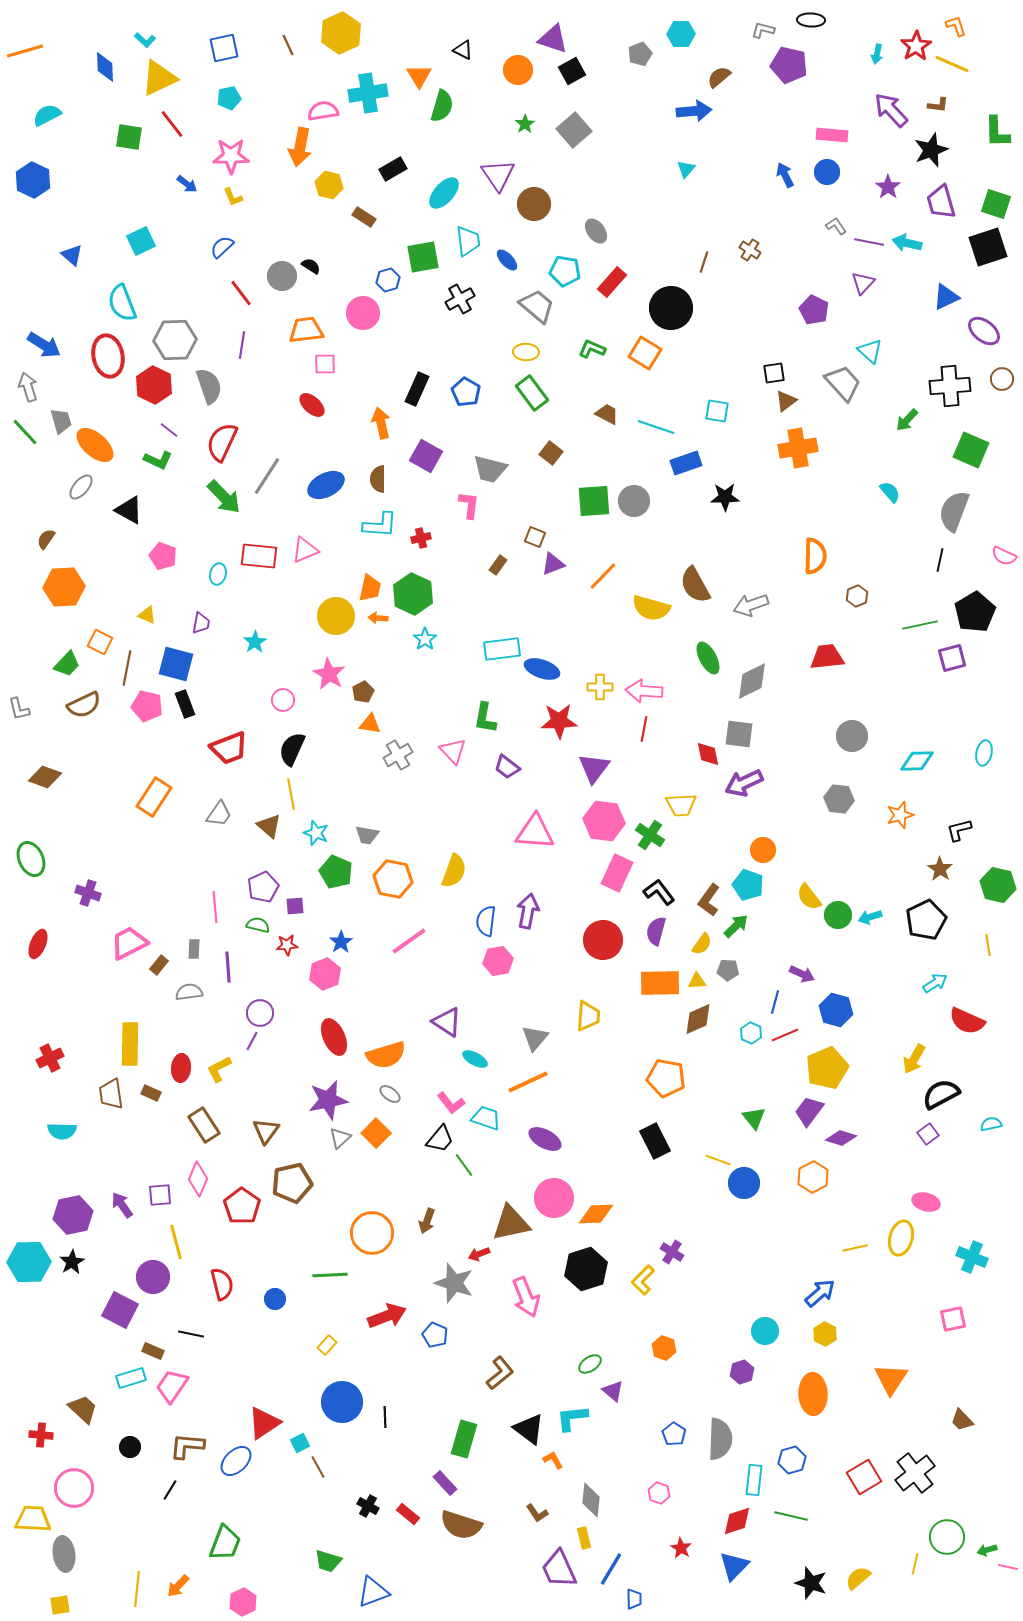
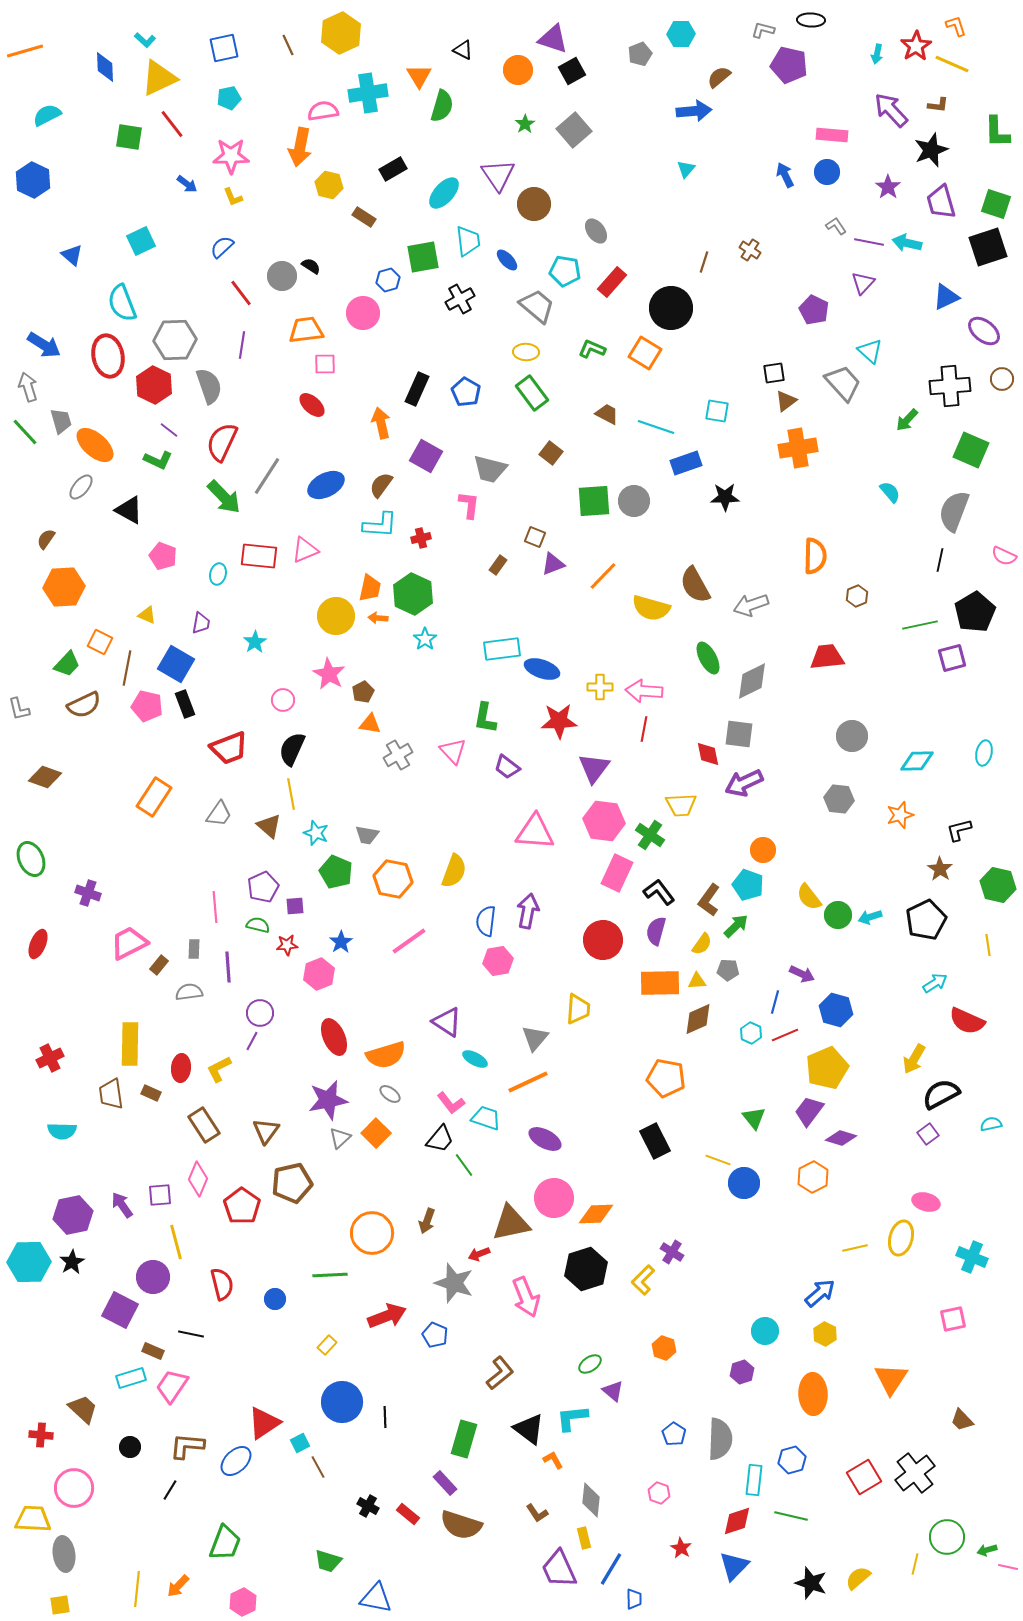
brown semicircle at (378, 479): moved 3 px right, 6 px down; rotated 36 degrees clockwise
blue square at (176, 664): rotated 15 degrees clockwise
pink hexagon at (325, 974): moved 6 px left
yellow trapezoid at (588, 1016): moved 10 px left, 7 px up
blue triangle at (373, 1592): moved 3 px right, 6 px down; rotated 32 degrees clockwise
